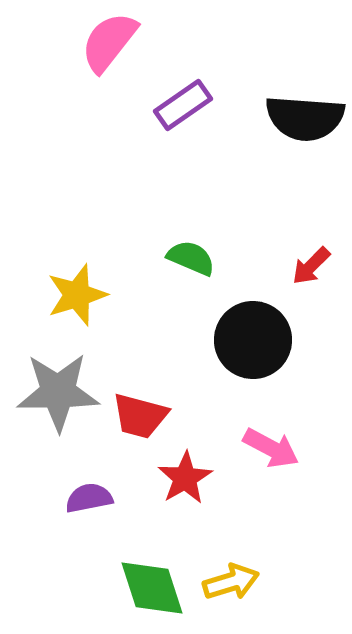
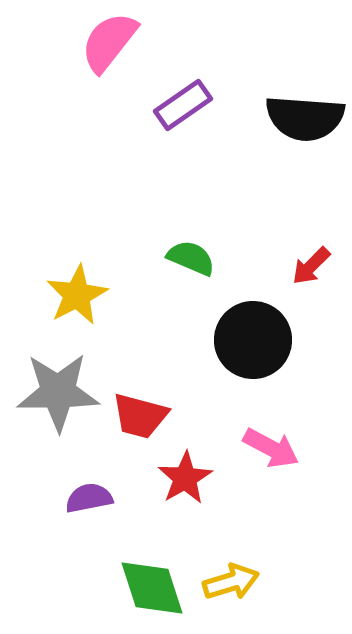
yellow star: rotated 10 degrees counterclockwise
